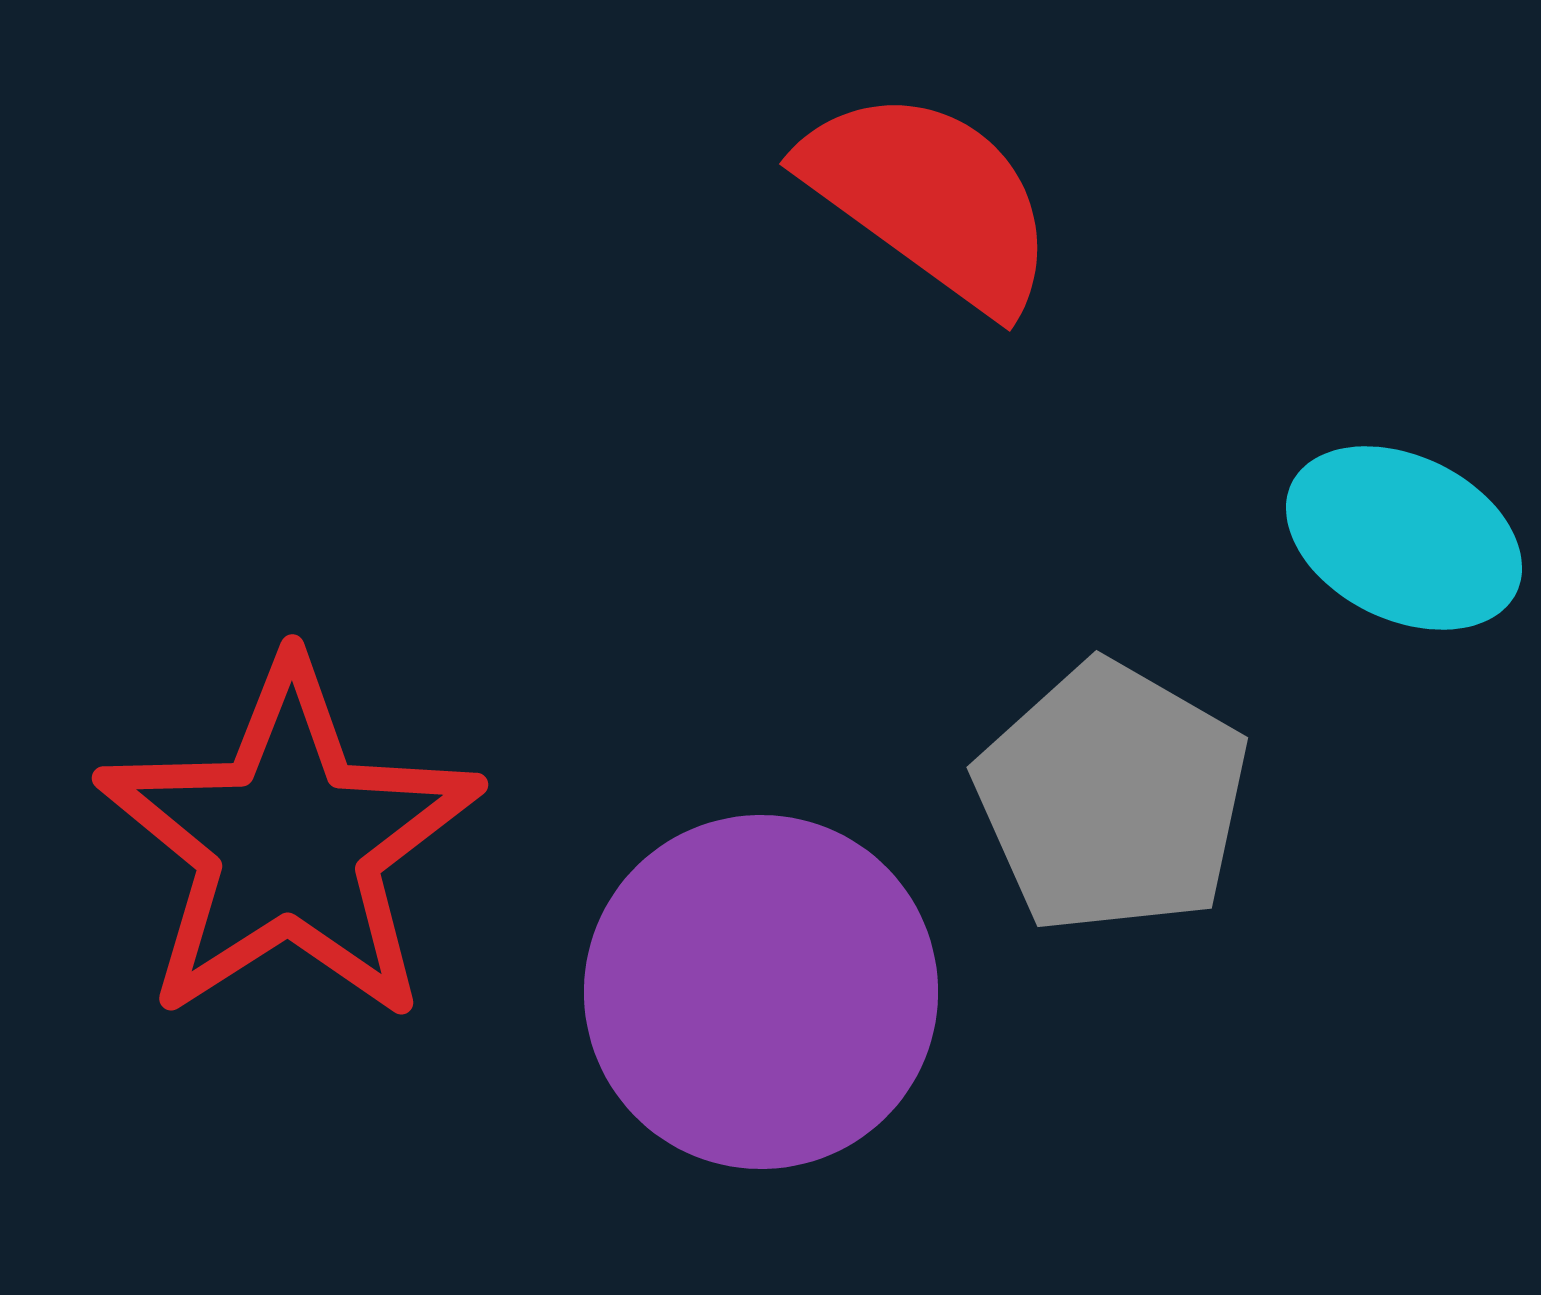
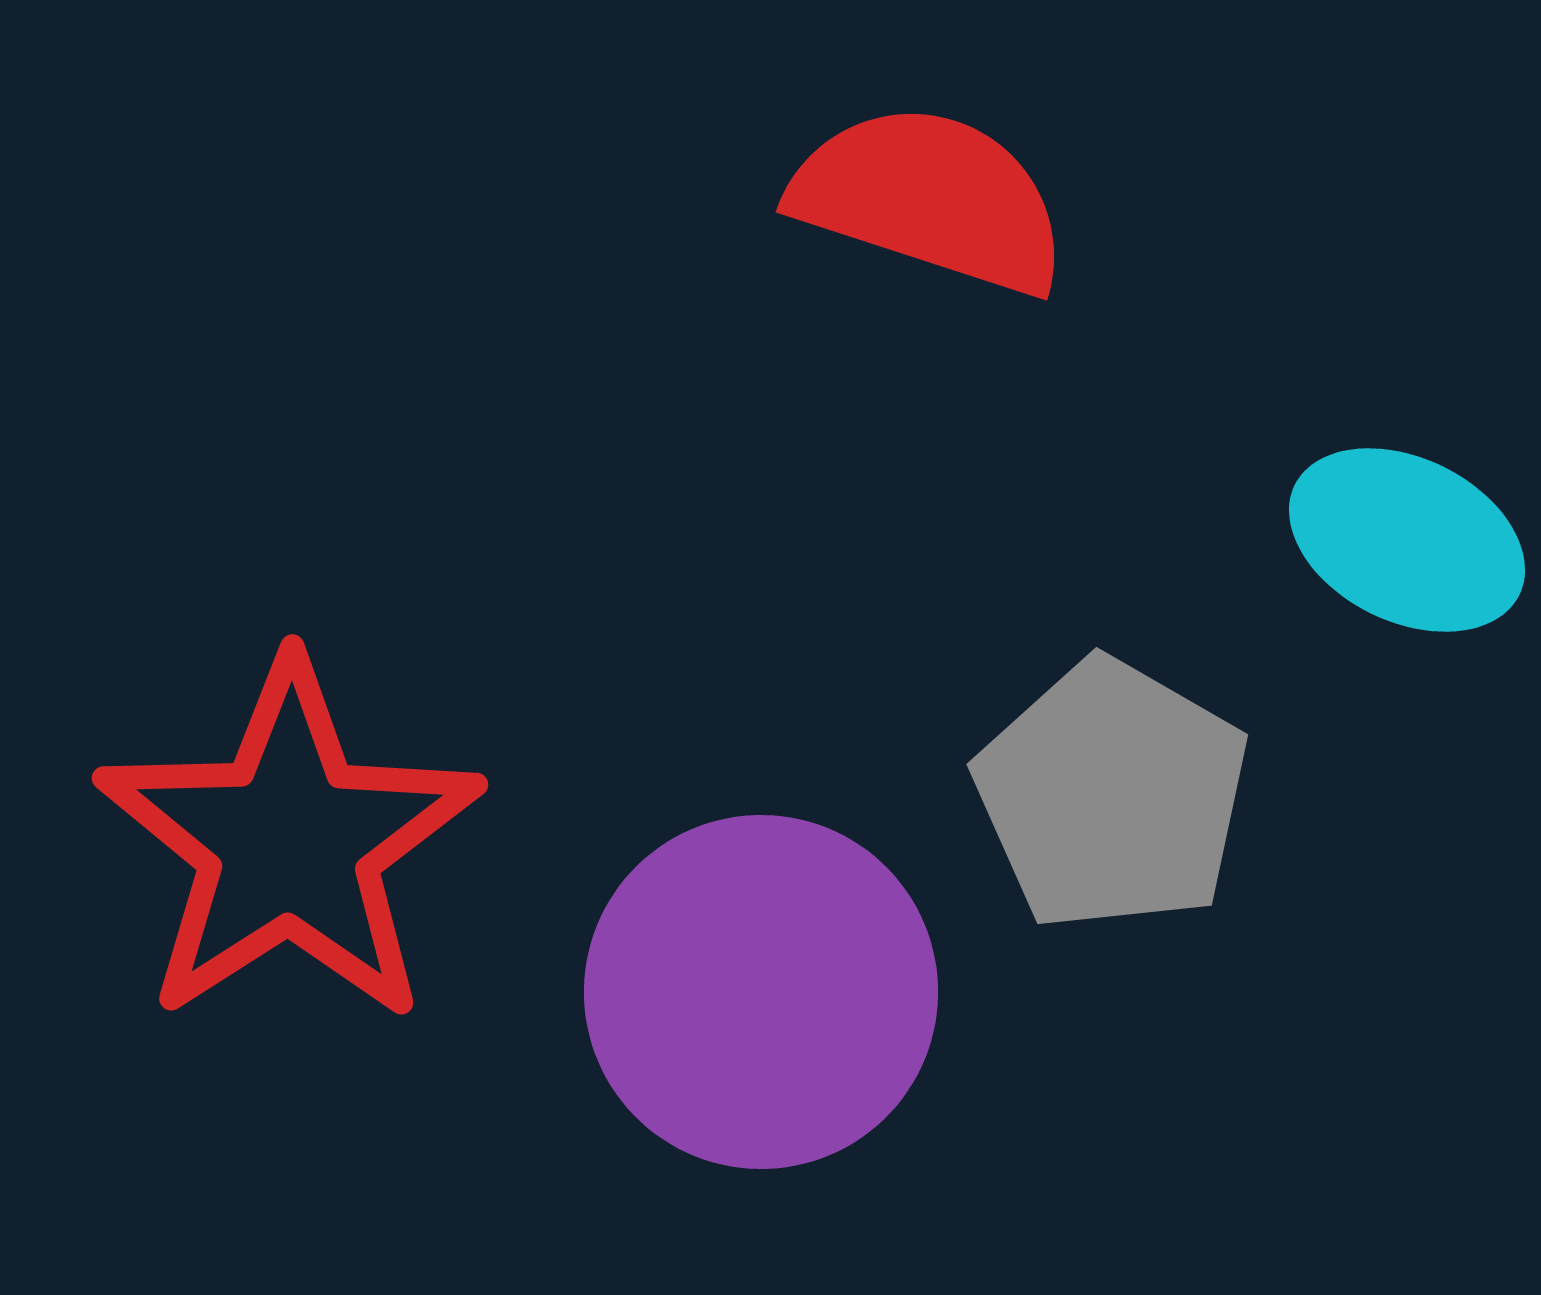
red semicircle: rotated 18 degrees counterclockwise
cyan ellipse: moved 3 px right, 2 px down
gray pentagon: moved 3 px up
